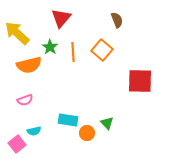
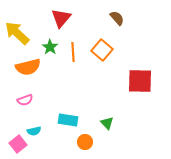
brown semicircle: moved 2 px up; rotated 21 degrees counterclockwise
orange semicircle: moved 1 px left, 2 px down
orange circle: moved 2 px left, 9 px down
pink square: moved 1 px right
